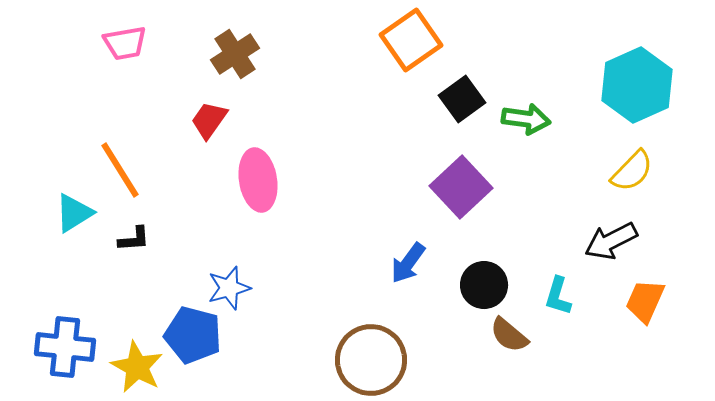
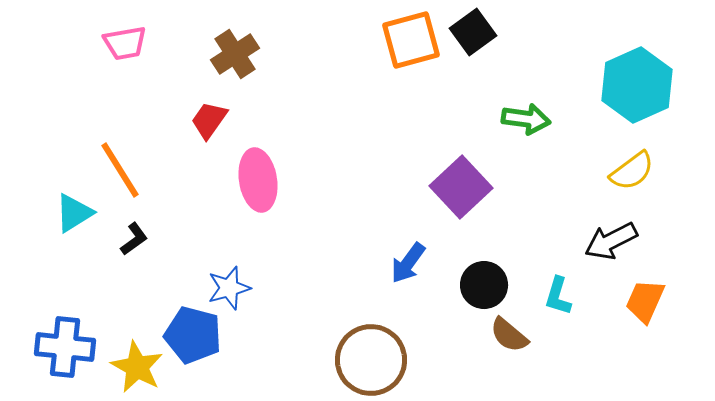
orange square: rotated 20 degrees clockwise
black square: moved 11 px right, 67 px up
yellow semicircle: rotated 9 degrees clockwise
black L-shape: rotated 32 degrees counterclockwise
